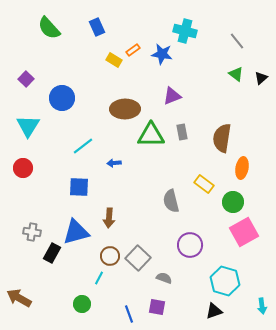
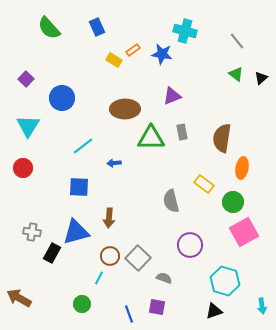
green triangle at (151, 135): moved 3 px down
